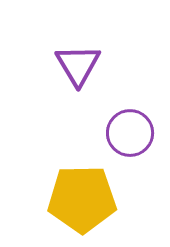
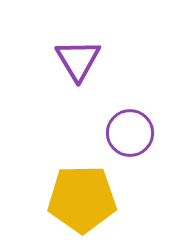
purple triangle: moved 5 px up
